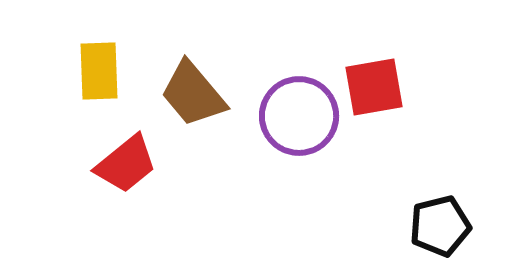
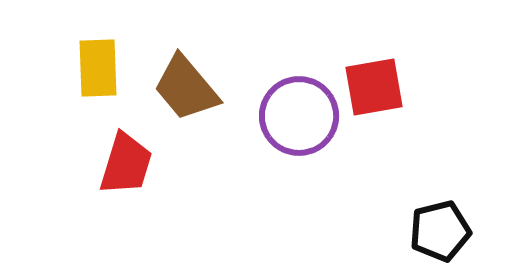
yellow rectangle: moved 1 px left, 3 px up
brown trapezoid: moved 7 px left, 6 px up
red trapezoid: rotated 34 degrees counterclockwise
black pentagon: moved 5 px down
